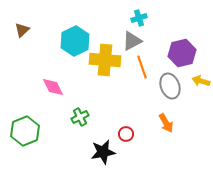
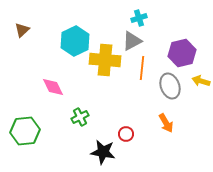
orange line: moved 1 px down; rotated 25 degrees clockwise
green hexagon: rotated 16 degrees clockwise
black star: rotated 20 degrees clockwise
